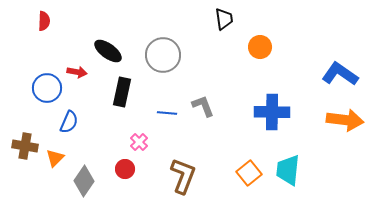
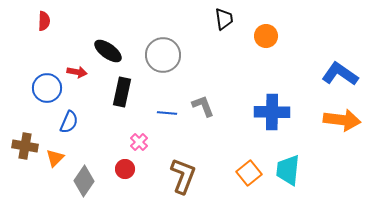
orange circle: moved 6 px right, 11 px up
orange arrow: moved 3 px left
